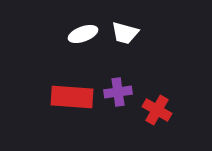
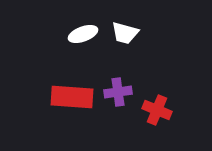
red cross: rotated 8 degrees counterclockwise
